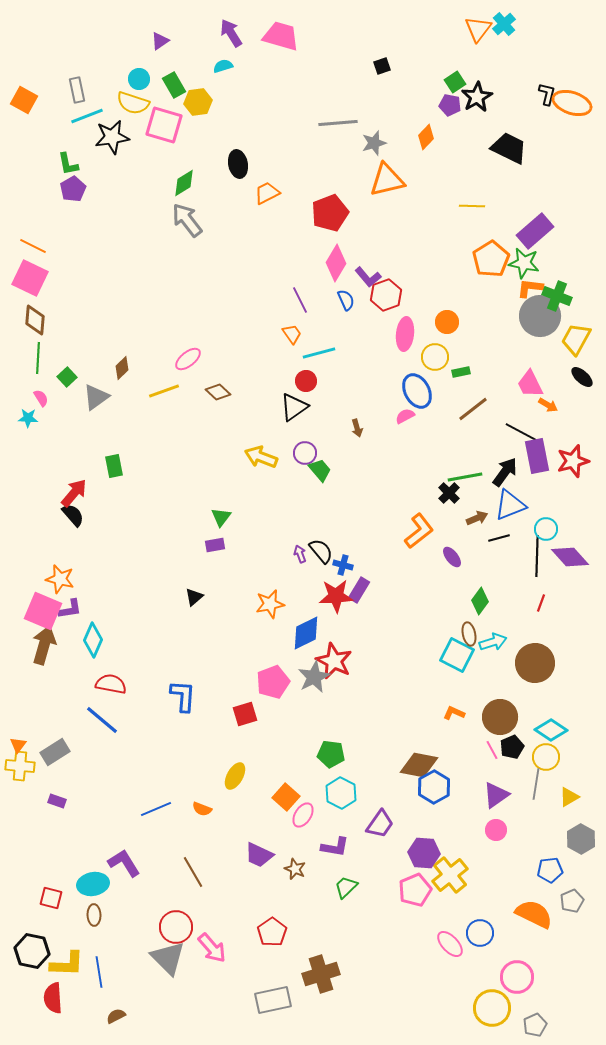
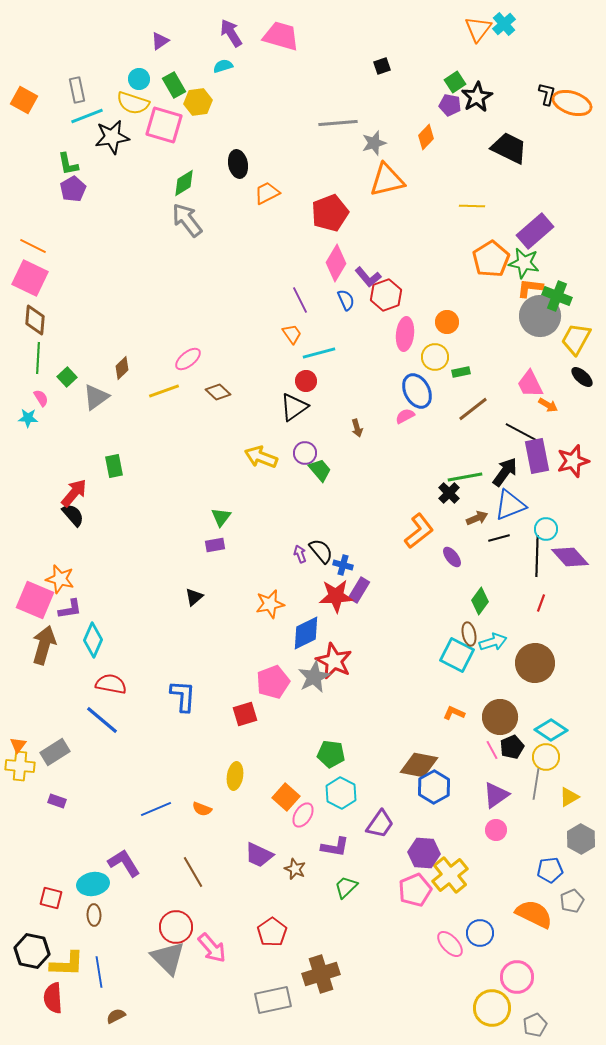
pink square at (43, 611): moved 8 px left, 11 px up
yellow ellipse at (235, 776): rotated 20 degrees counterclockwise
